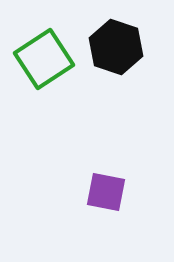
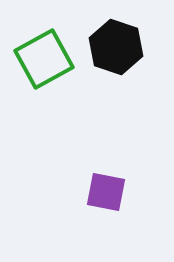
green square: rotated 4 degrees clockwise
